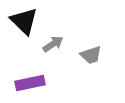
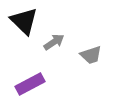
gray arrow: moved 1 px right, 2 px up
purple rectangle: moved 1 px down; rotated 16 degrees counterclockwise
